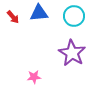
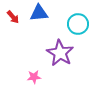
cyan circle: moved 4 px right, 8 px down
purple star: moved 12 px left
